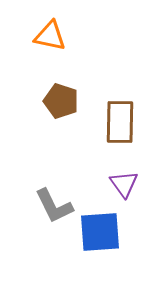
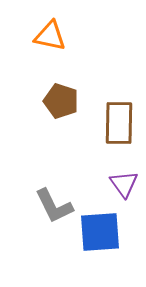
brown rectangle: moved 1 px left, 1 px down
